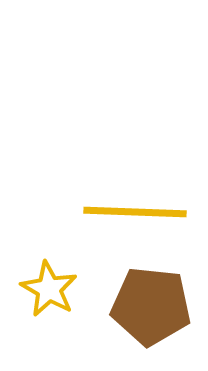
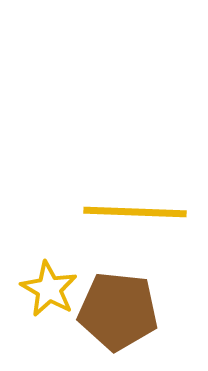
brown pentagon: moved 33 px left, 5 px down
